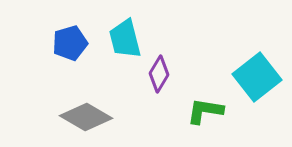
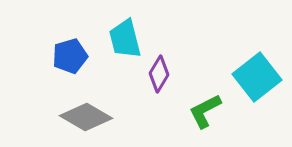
blue pentagon: moved 13 px down
green L-shape: rotated 36 degrees counterclockwise
